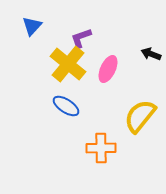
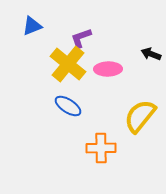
blue triangle: rotated 25 degrees clockwise
pink ellipse: rotated 64 degrees clockwise
blue ellipse: moved 2 px right
